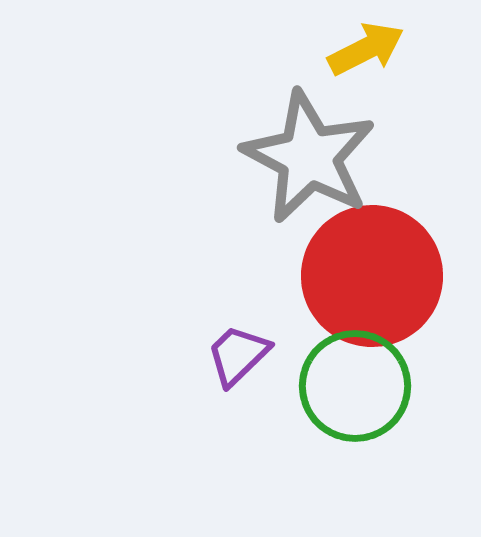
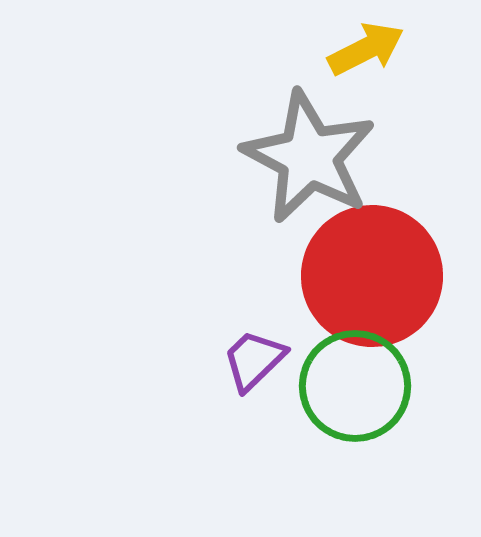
purple trapezoid: moved 16 px right, 5 px down
